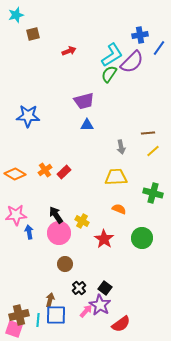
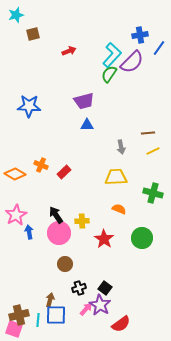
cyan L-shape: rotated 15 degrees counterclockwise
blue star: moved 1 px right, 10 px up
yellow line: rotated 16 degrees clockwise
orange cross: moved 4 px left, 5 px up; rotated 32 degrees counterclockwise
pink star: rotated 25 degrees counterclockwise
yellow cross: rotated 32 degrees counterclockwise
black cross: rotated 24 degrees clockwise
pink arrow: moved 2 px up
